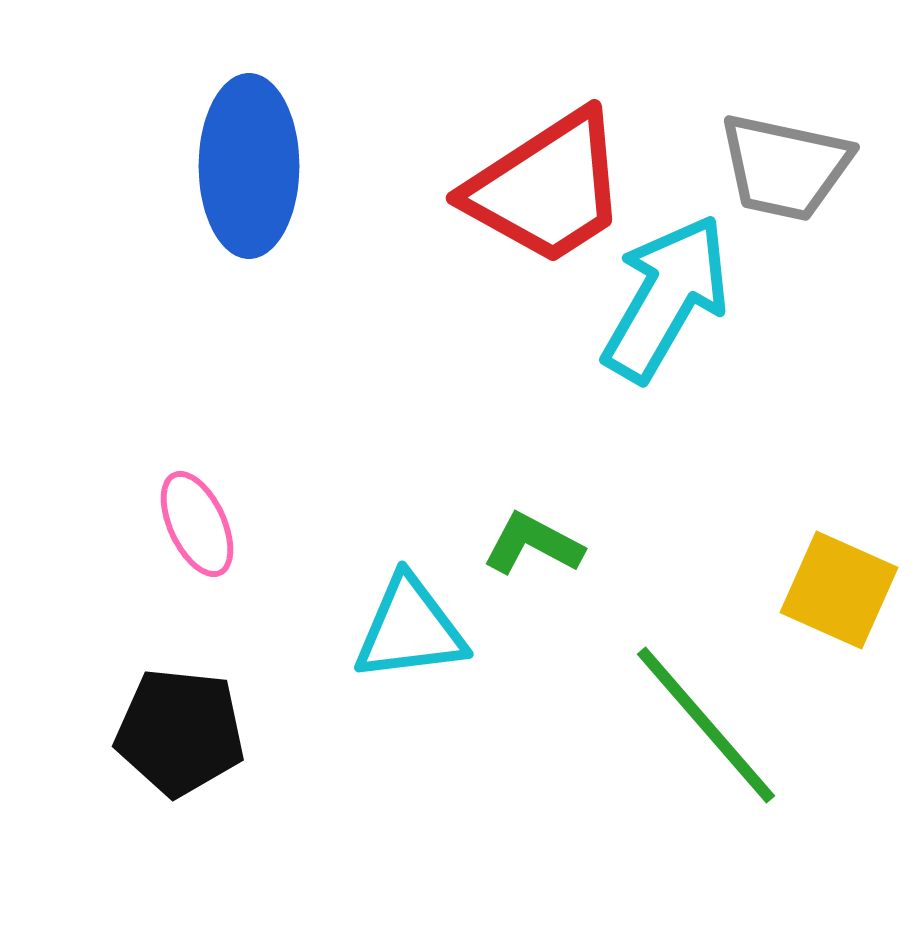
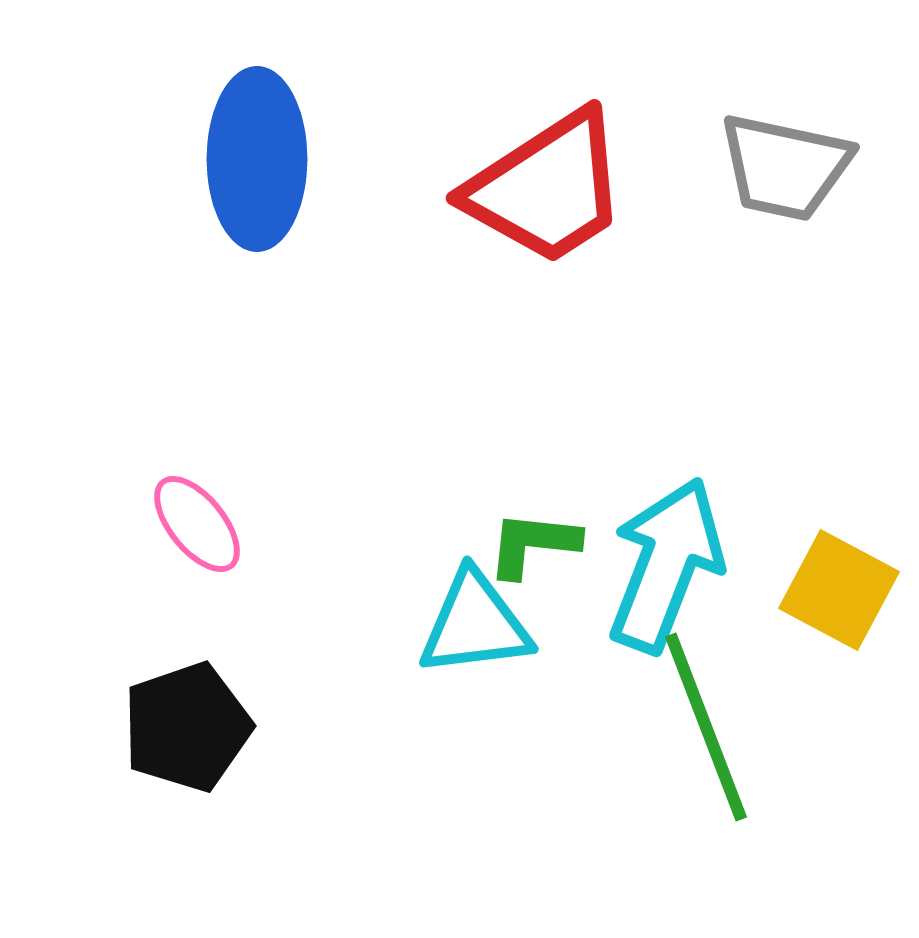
blue ellipse: moved 8 px right, 7 px up
cyan arrow: moved 267 px down; rotated 9 degrees counterclockwise
pink ellipse: rotated 14 degrees counterclockwise
green L-shape: rotated 22 degrees counterclockwise
yellow square: rotated 4 degrees clockwise
cyan triangle: moved 65 px right, 5 px up
green line: moved 2 px down; rotated 20 degrees clockwise
black pentagon: moved 7 px right, 5 px up; rotated 25 degrees counterclockwise
